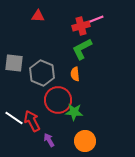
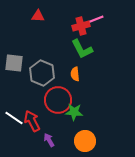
green L-shape: rotated 90 degrees counterclockwise
